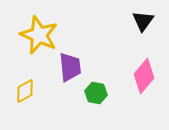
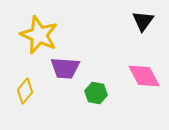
purple trapezoid: moved 5 px left, 1 px down; rotated 100 degrees clockwise
pink diamond: rotated 68 degrees counterclockwise
yellow diamond: rotated 20 degrees counterclockwise
